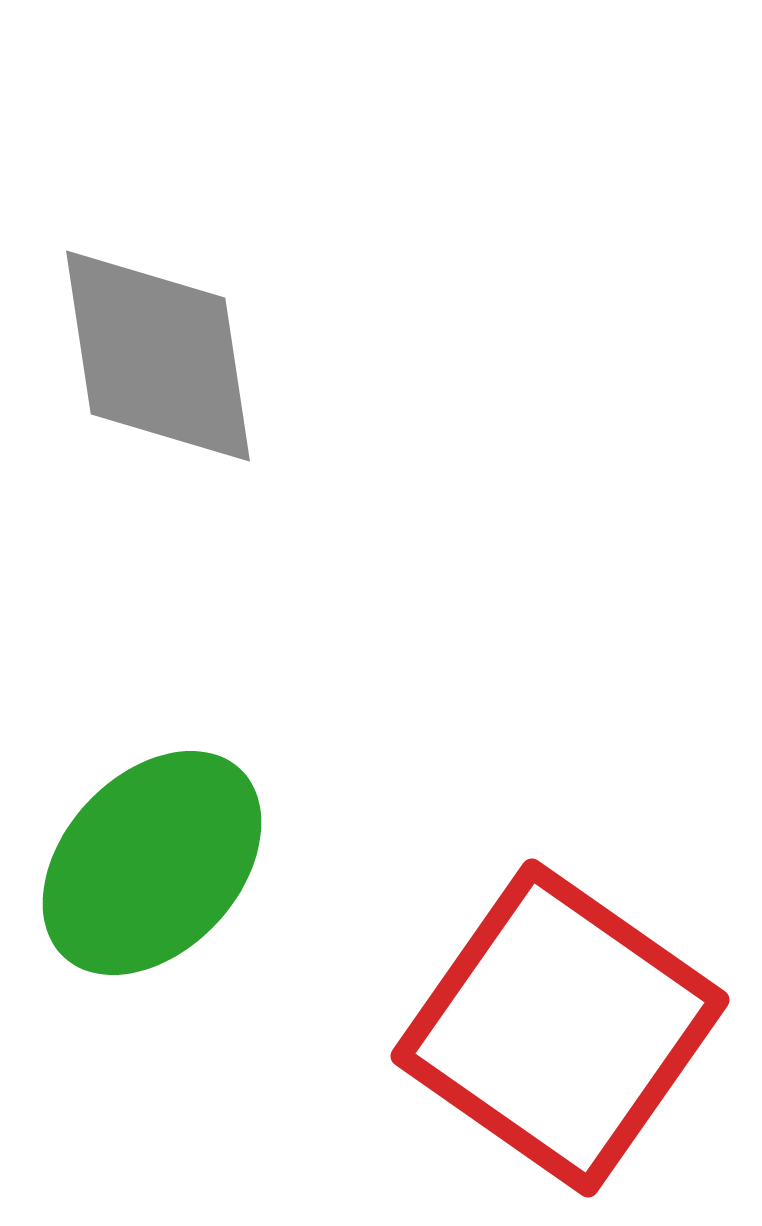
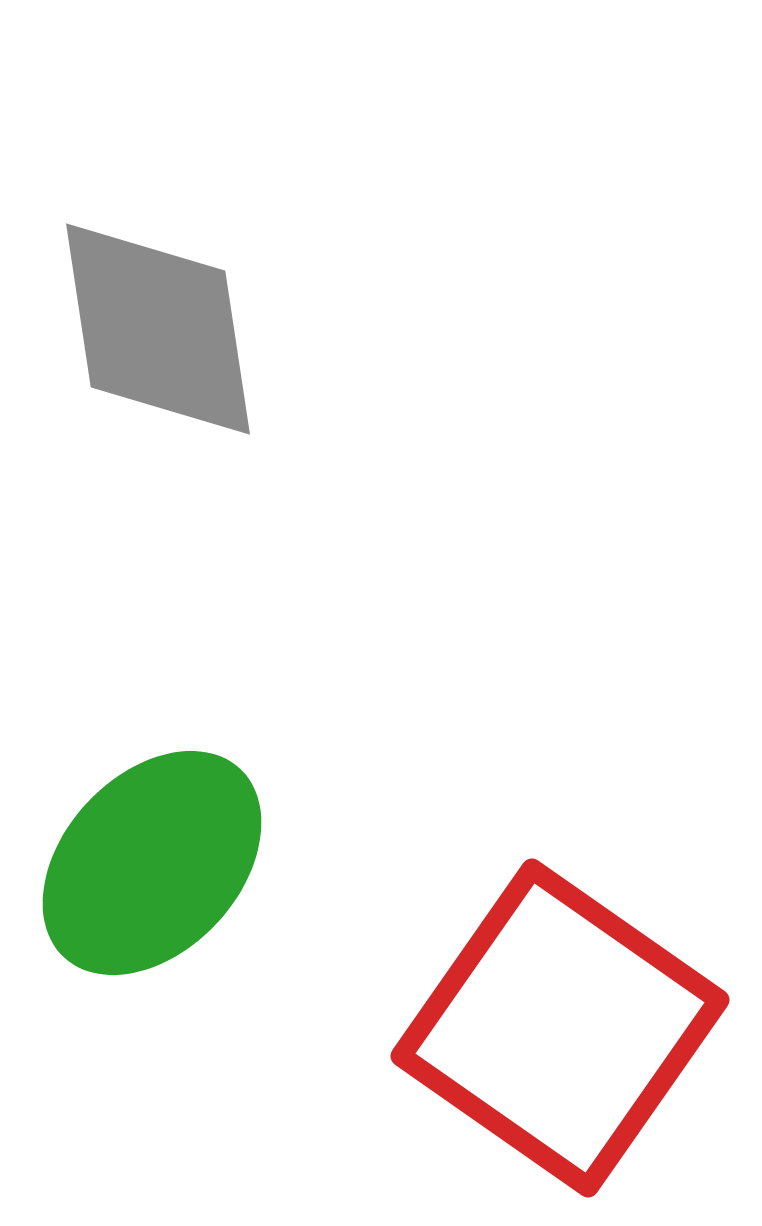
gray diamond: moved 27 px up
